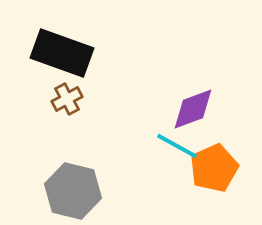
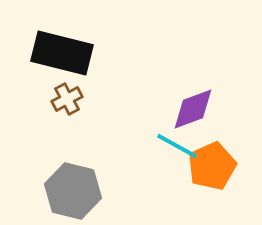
black rectangle: rotated 6 degrees counterclockwise
orange pentagon: moved 2 px left, 2 px up
